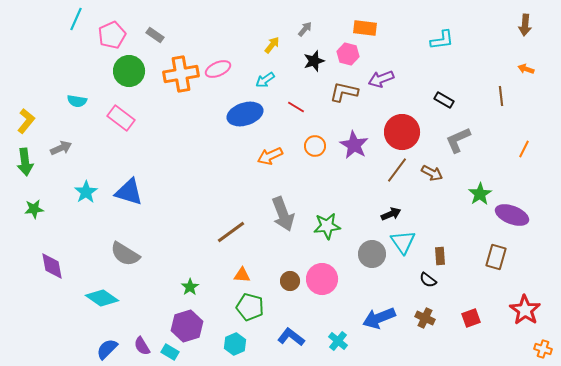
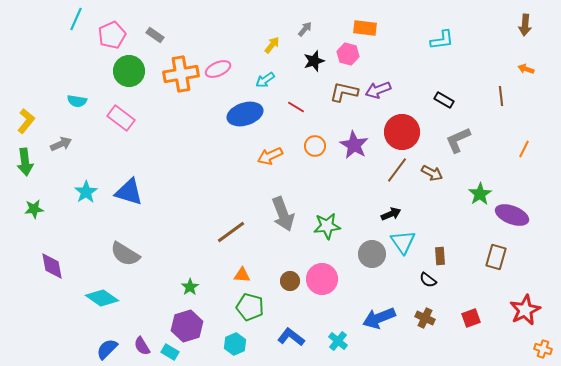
purple arrow at (381, 79): moved 3 px left, 11 px down
gray arrow at (61, 148): moved 4 px up
red star at (525, 310): rotated 12 degrees clockwise
